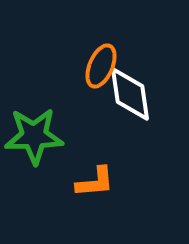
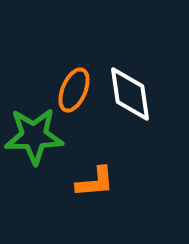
orange ellipse: moved 27 px left, 24 px down
